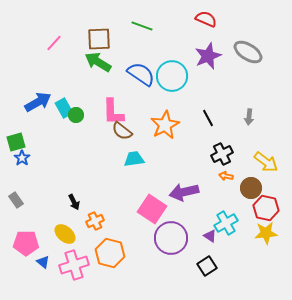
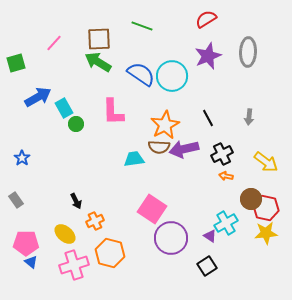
red semicircle: rotated 55 degrees counterclockwise
gray ellipse: rotated 60 degrees clockwise
blue arrow: moved 5 px up
green circle: moved 9 px down
brown semicircle: moved 37 px right, 16 px down; rotated 35 degrees counterclockwise
green square: moved 79 px up
brown circle: moved 11 px down
purple arrow: moved 43 px up
black arrow: moved 2 px right, 1 px up
blue triangle: moved 12 px left
